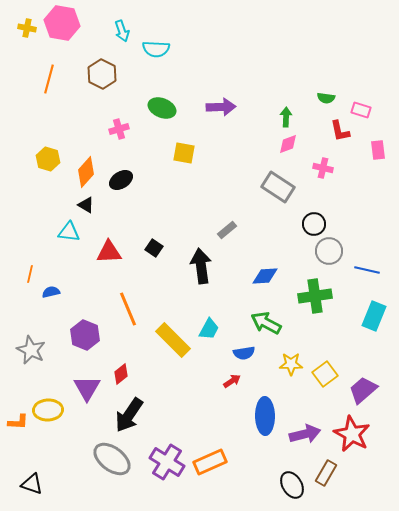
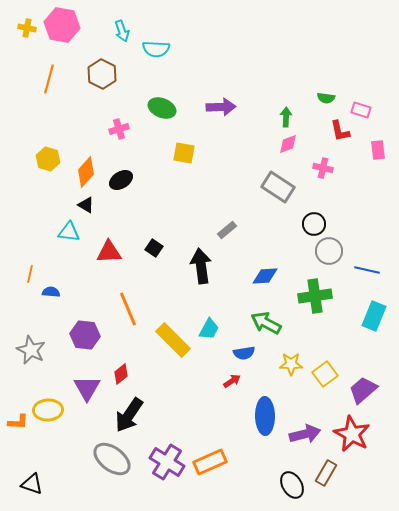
pink hexagon at (62, 23): moved 2 px down
blue semicircle at (51, 292): rotated 18 degrees clockwise
purple hexagon at (85, 335): rotated 16 degrees counterclockwise
